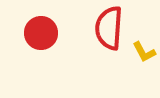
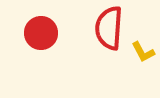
yellow L-shape: moved 1 px left
